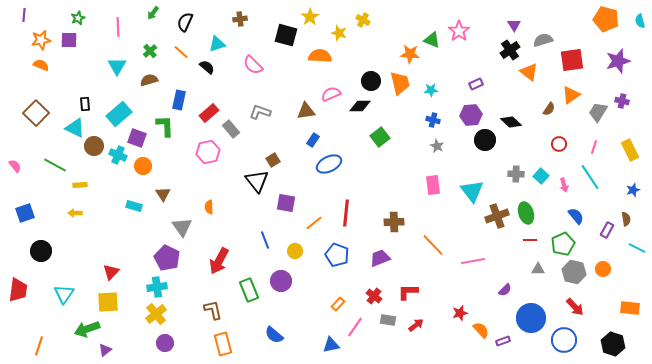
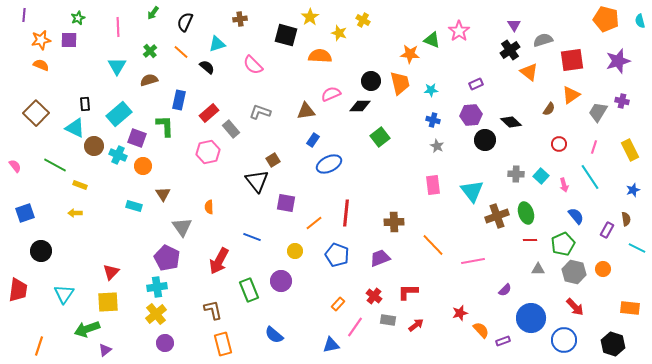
yellow rectangle at (80, 185): rotated 24 degrees clockwise
blue line at (265, 240): moved 13 px left, 3 px up; rotated 48 degrees counterclockwise
